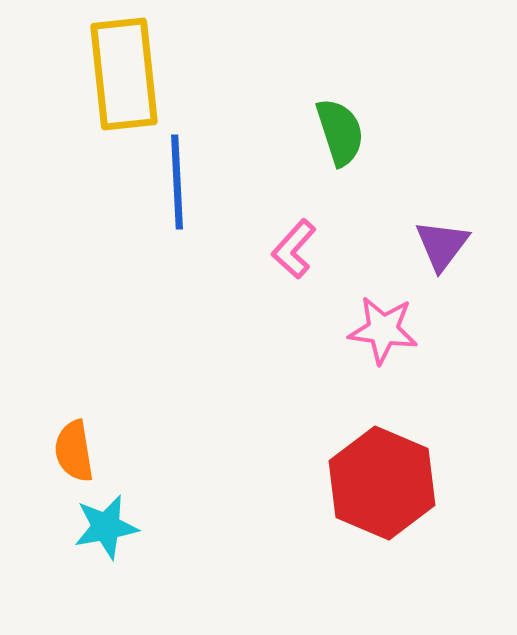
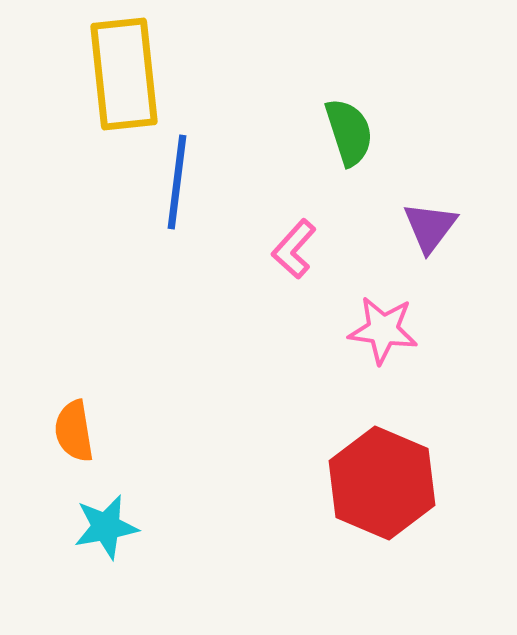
green semicircle: moved 9 px right
blue line: rotated 10 degrees clockwise
purple triangle: moved 12 px left, 18 px up
orange semicircle: moved 20 px up
